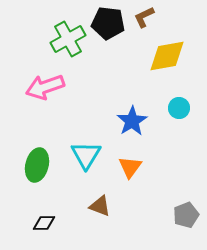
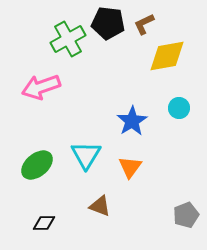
brown L-shape: moved 7 px down
pink arrow: moved 4 px left
green ellipse: rotated 36 degrees clockwise
